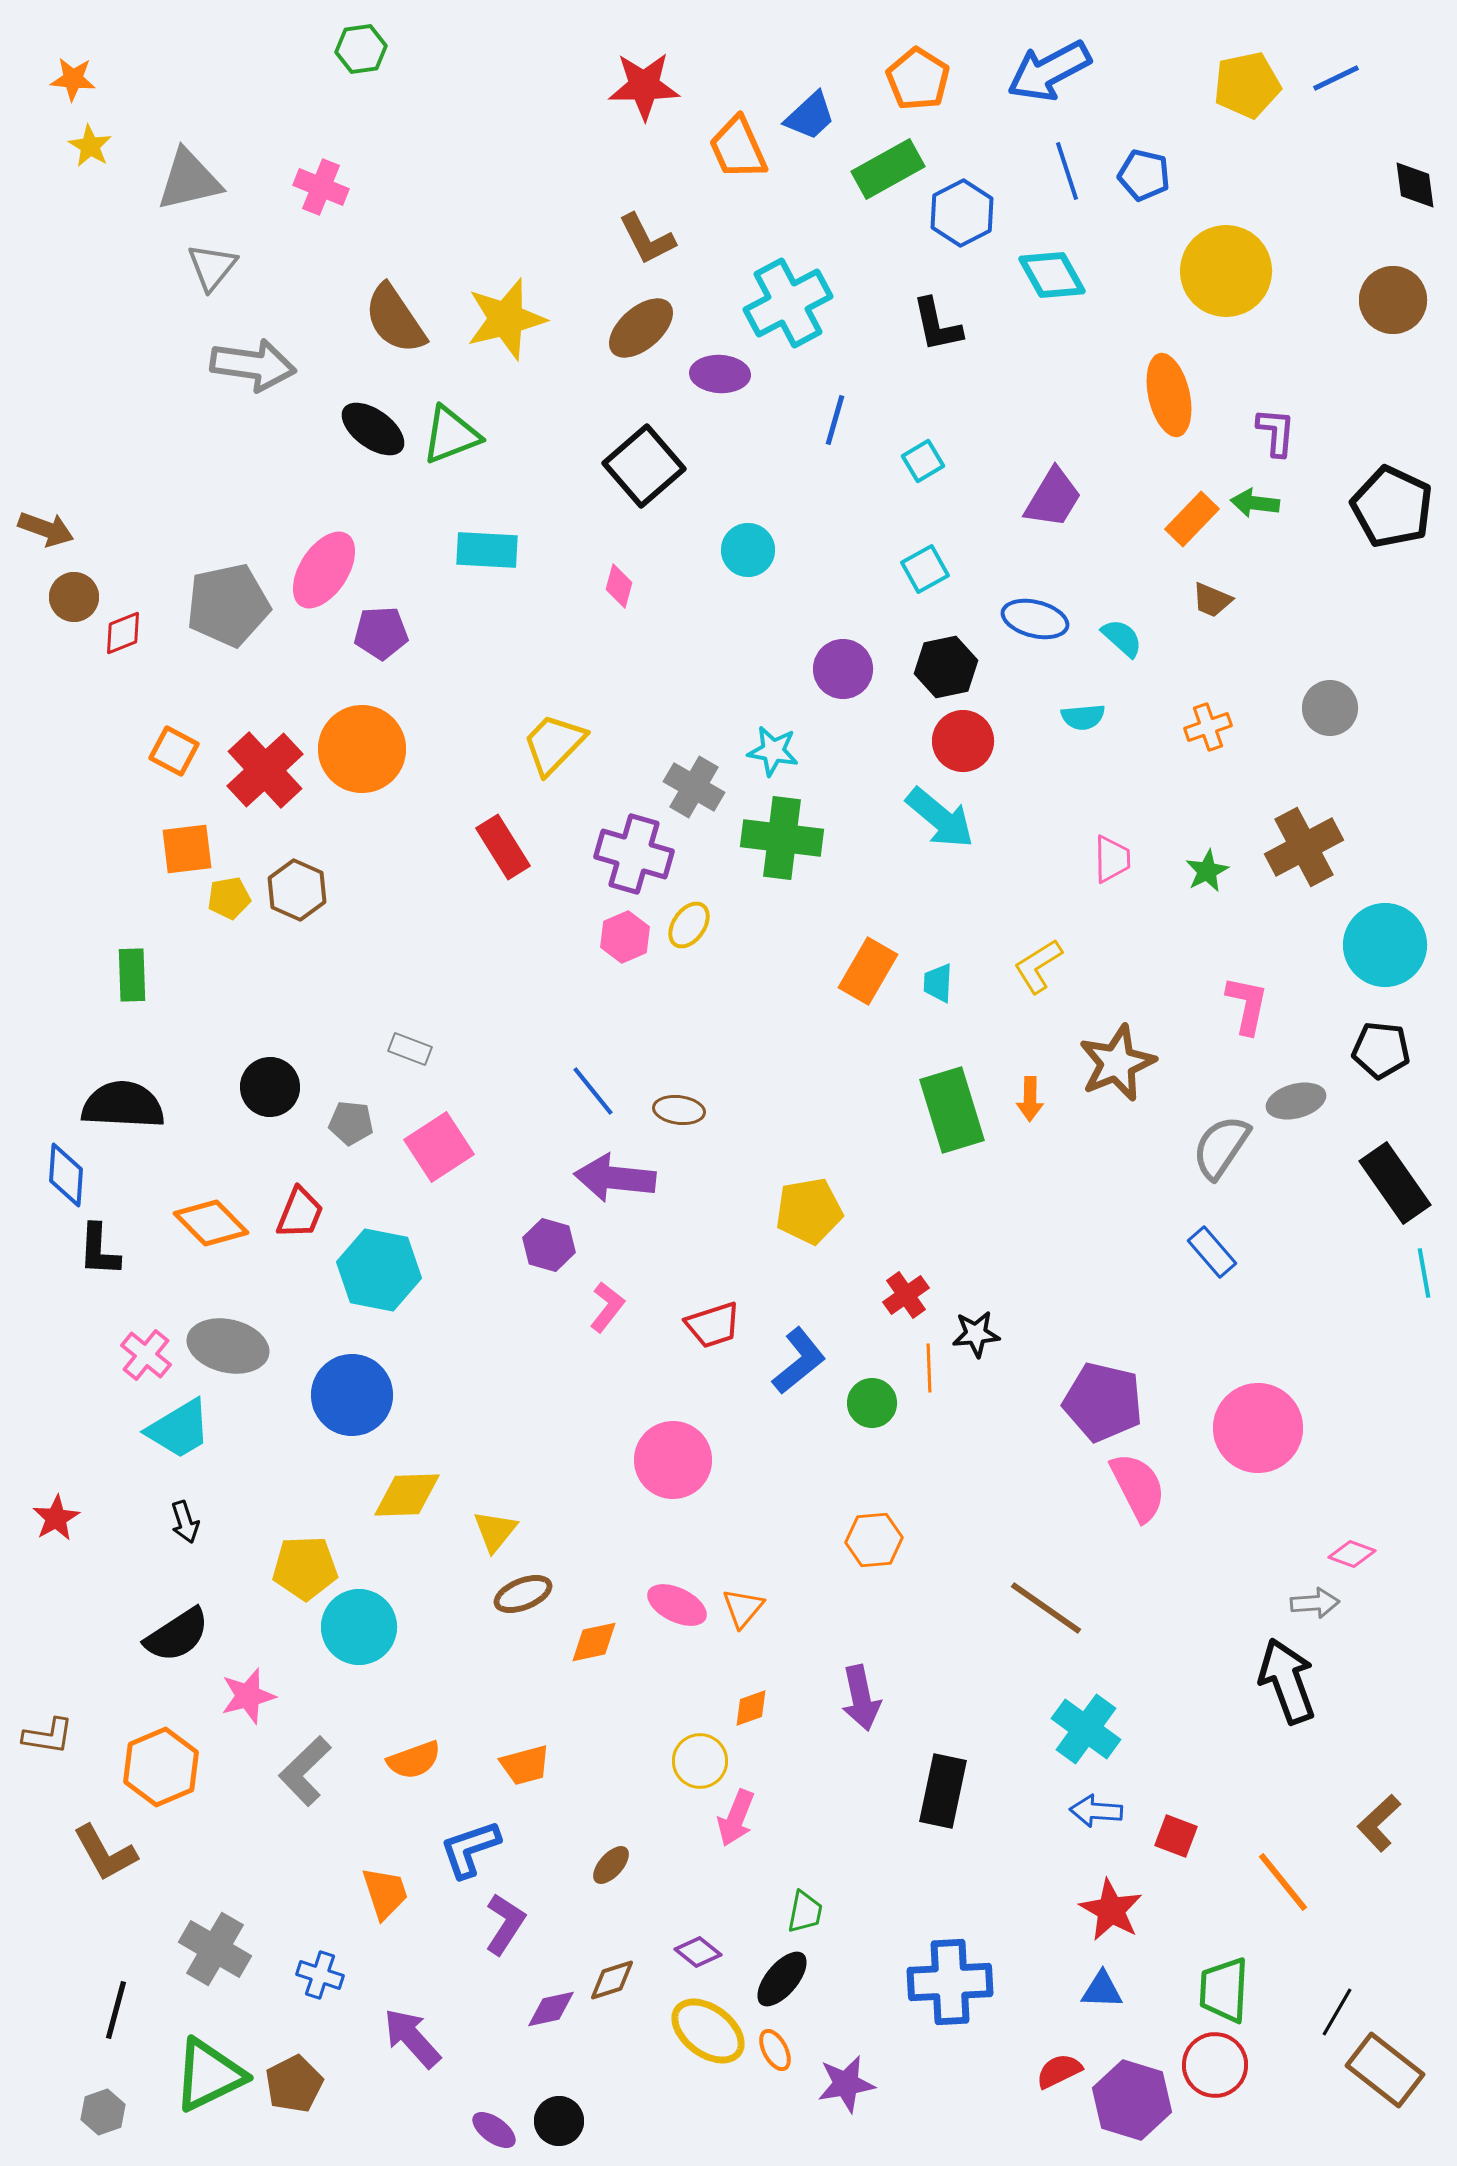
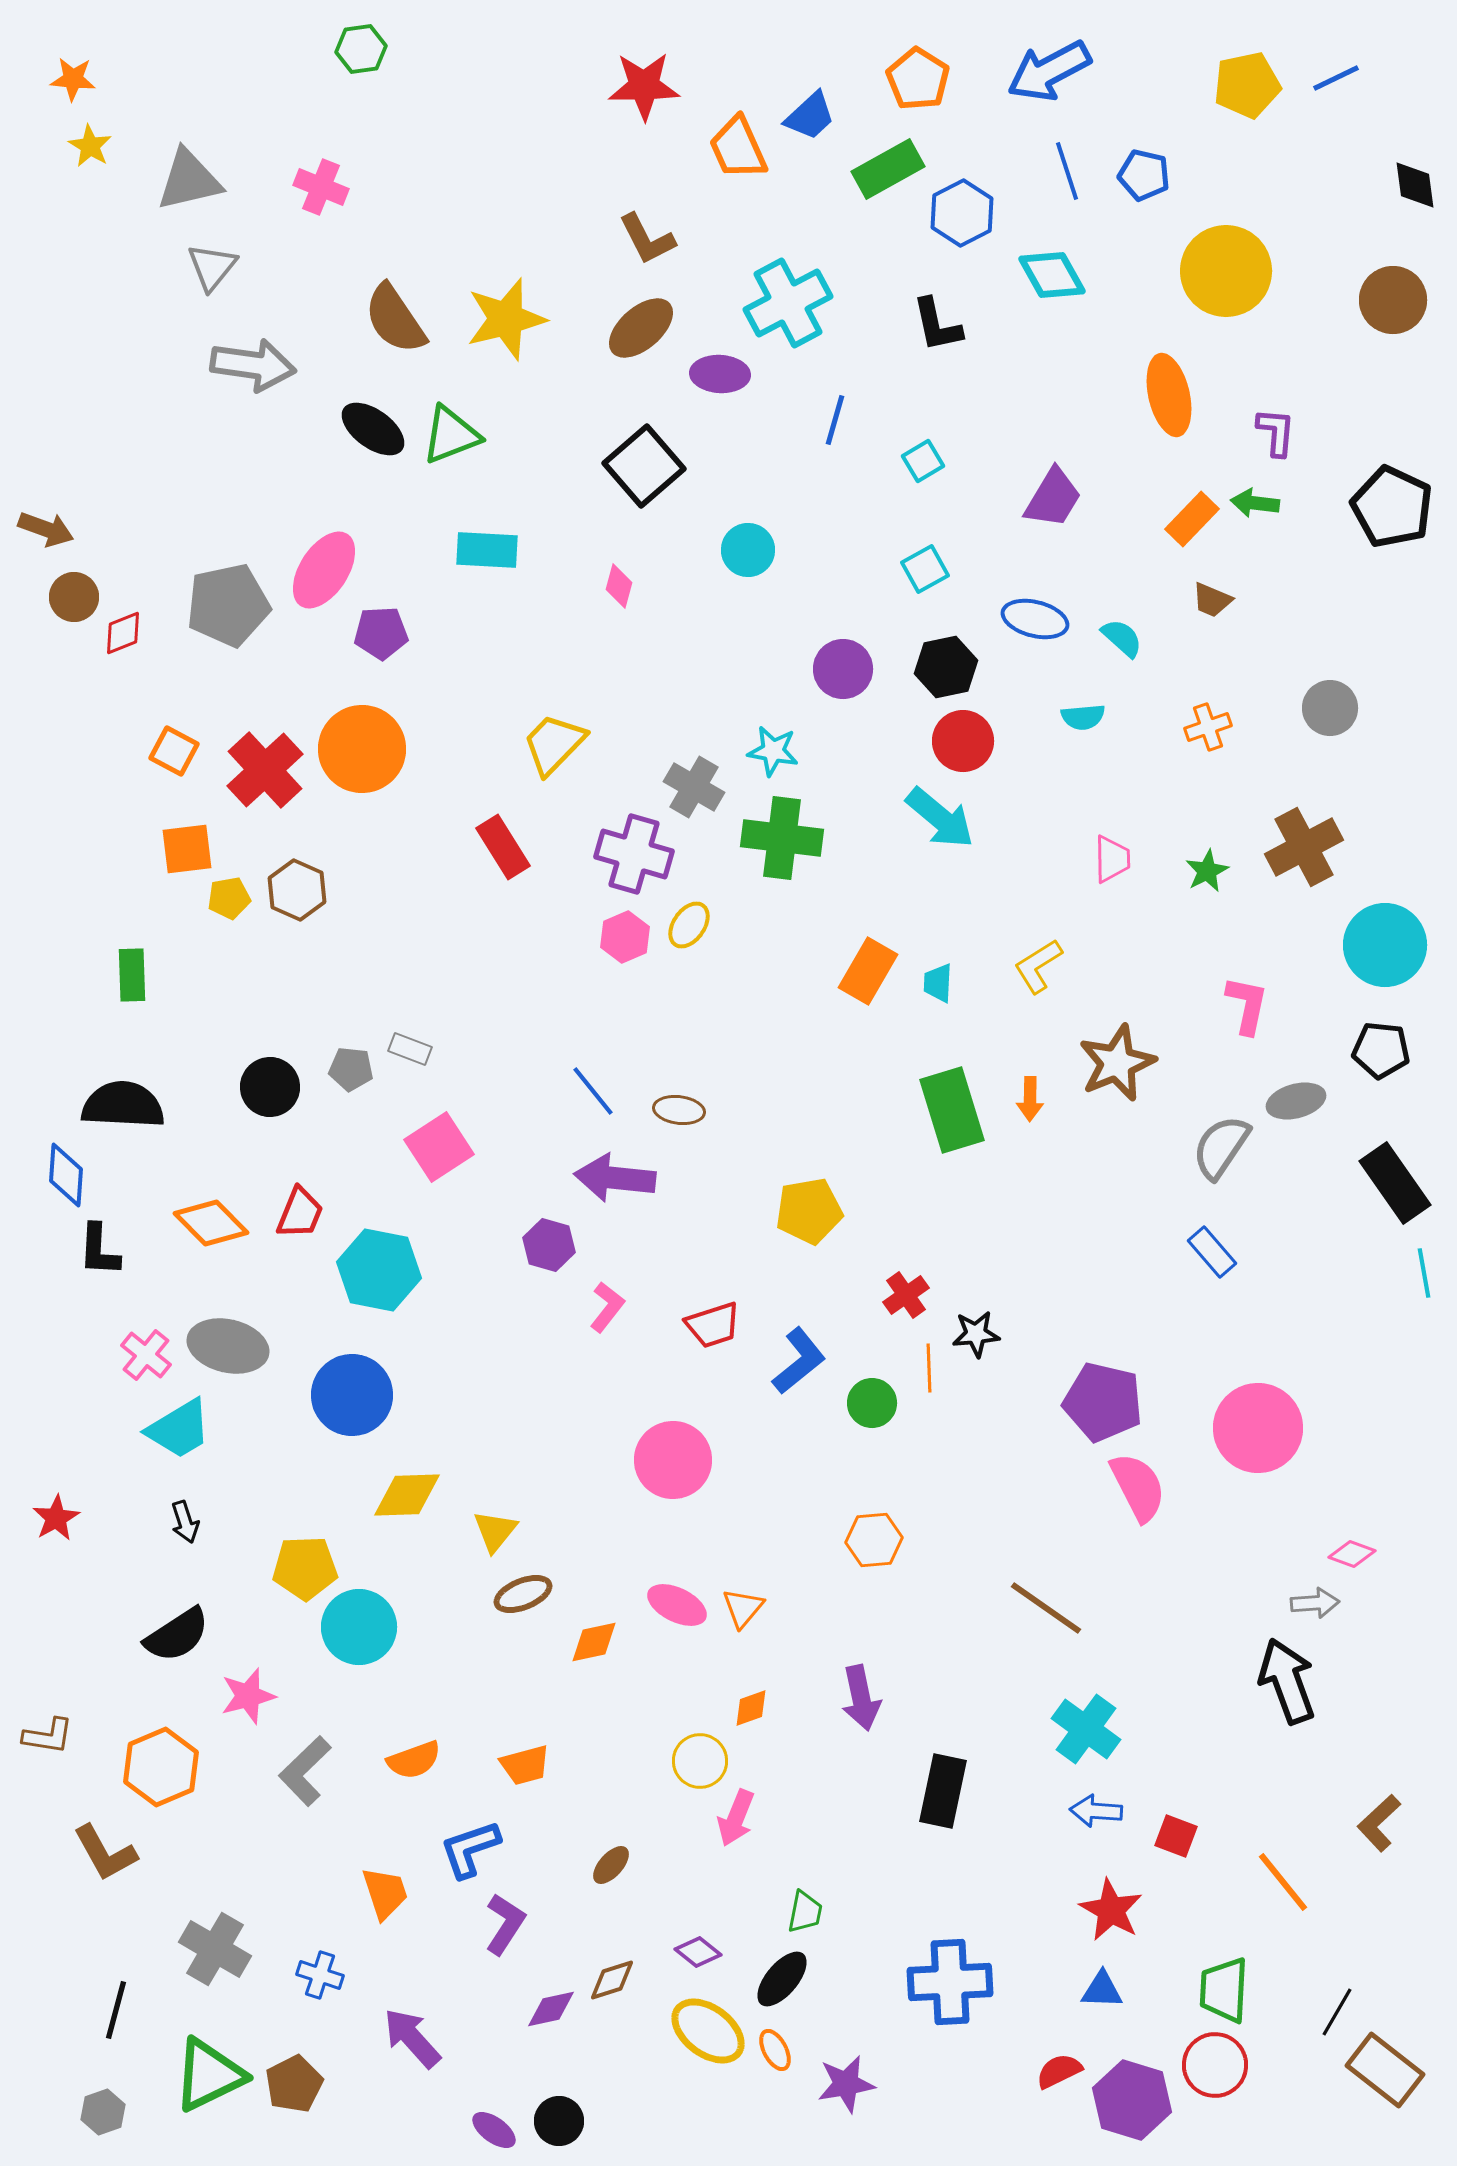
gray pentagon at (351, 1123): moved 54 px up
